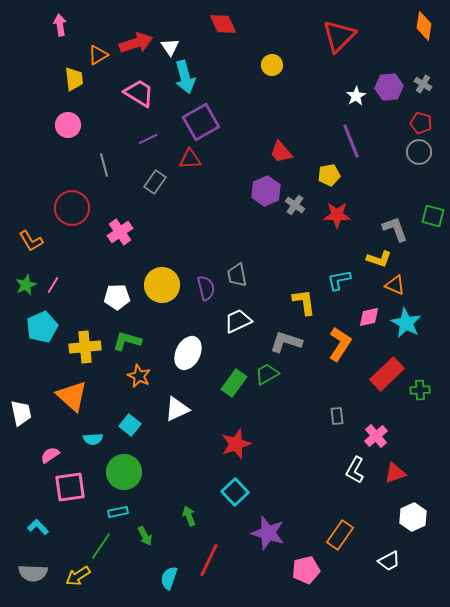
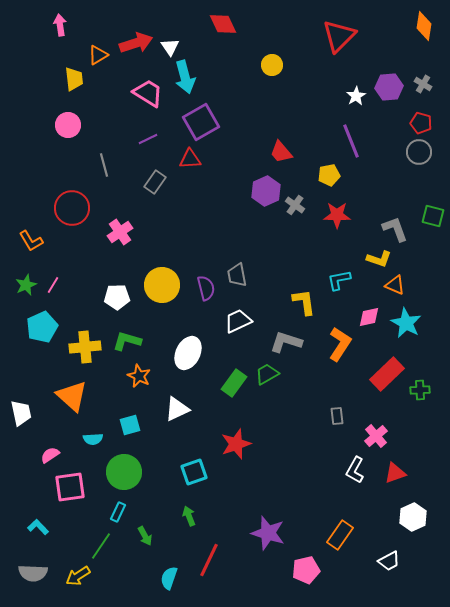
pink trapezoid at (139, 93): moved 9 px right
cyan square at (130, 425): rotated 35 degrees clockwise
cyan square at (235, 492): moved 41 px left, 20 px up; rotated 24 degrees clockwise
cyan rectangle at (118, 512): rotated 54 degrees counterclockwise
